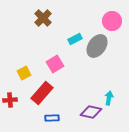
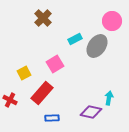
red cross: rotated 32 degrees clockwise
